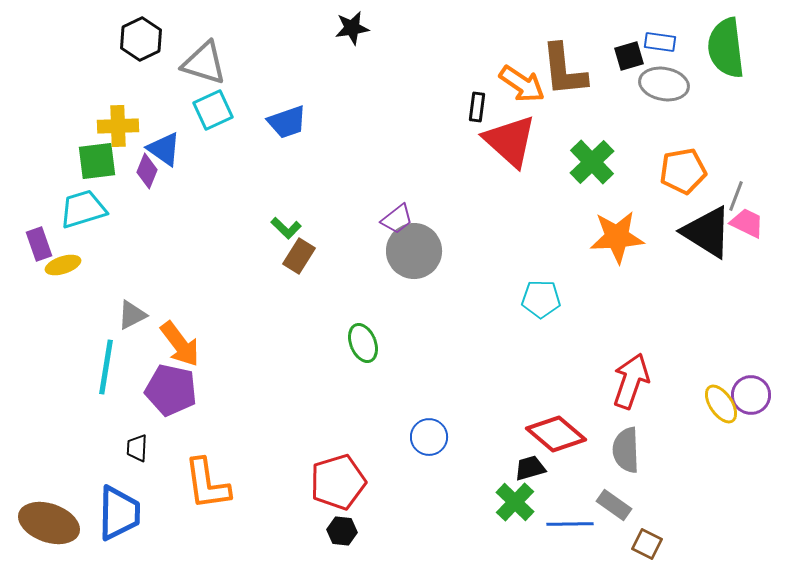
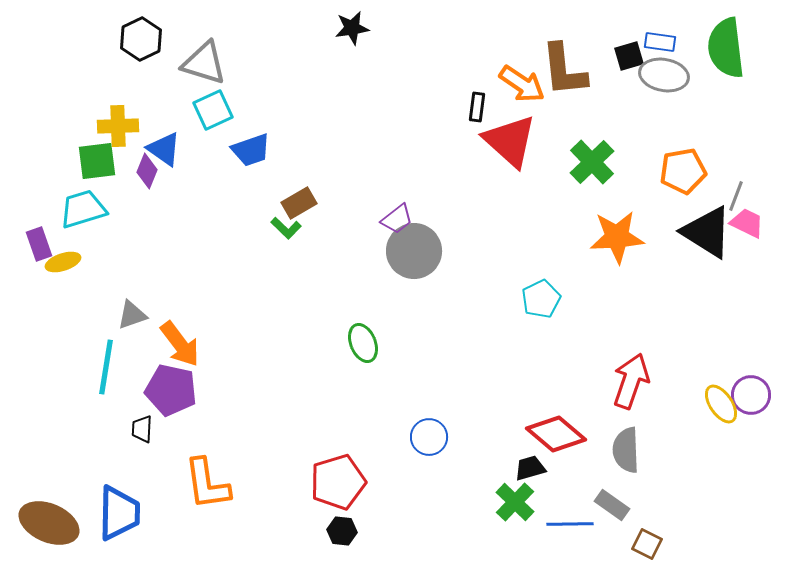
gray ellipse at (664, 84): moved 9 px up
blue trapezoid at (287, 122): moved 36 px left, 28 px down
brown rectangle at (299, 256): moved 53 px up; rotated 28 degrees clockwise
yellow ellipse at (63, 265): moved 3 px up
cyan pentagon at (541, 299): rotated 27 degrees counterclockwise
gray triangle at (132, 315): rotated 8 degrees clockwise
black trapezoid at (137, 448): moved 5 px right, 19 px up
gray rectangle at (614, 505): moved 2 px left
brown ellipse at (49, 523): rotated 4 degrees clockwise
